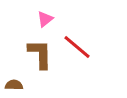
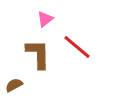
brown L-shape: moved 2 px left
brown semicircle: rotated 30 degrees counterclockwise
